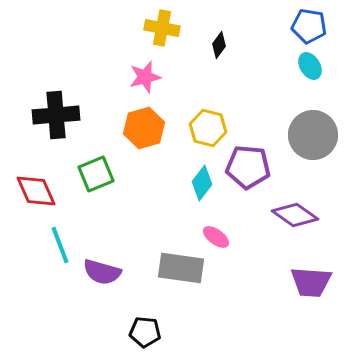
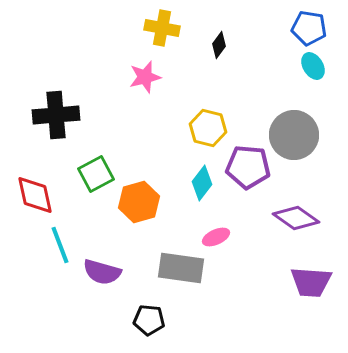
blue pentagon: moved 2 px down
cyan ellipse: moved 3 px right
orange hexagon: moved 5 px left, 74 px down
gray circle: moved 19 px left
green square: rotated 6 degrees counterclockwise
red diamond: moved 1 px left, 4 px down; rotated 12 degrees clockwise
purple diamond: moved 1 px right, 3 px down
pink ellipse: rotated 60 degrees counterclockwise
black pentagon: moved 4 px right, 12 px up
